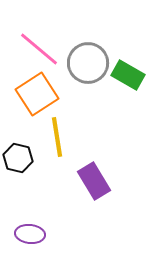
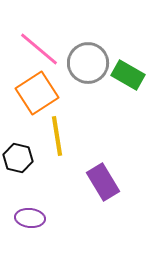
orange square: moved 1 px up
yellow line: moved 1 px up
purple rectangle: moved 9 px right, 1 px down
purple ellipse: moved 16 px up
